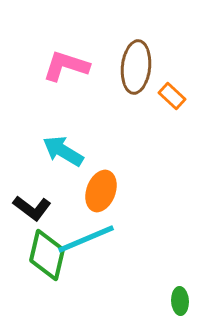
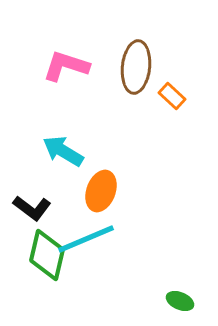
green ellipse: rotated 64 degrees counterclockwise
